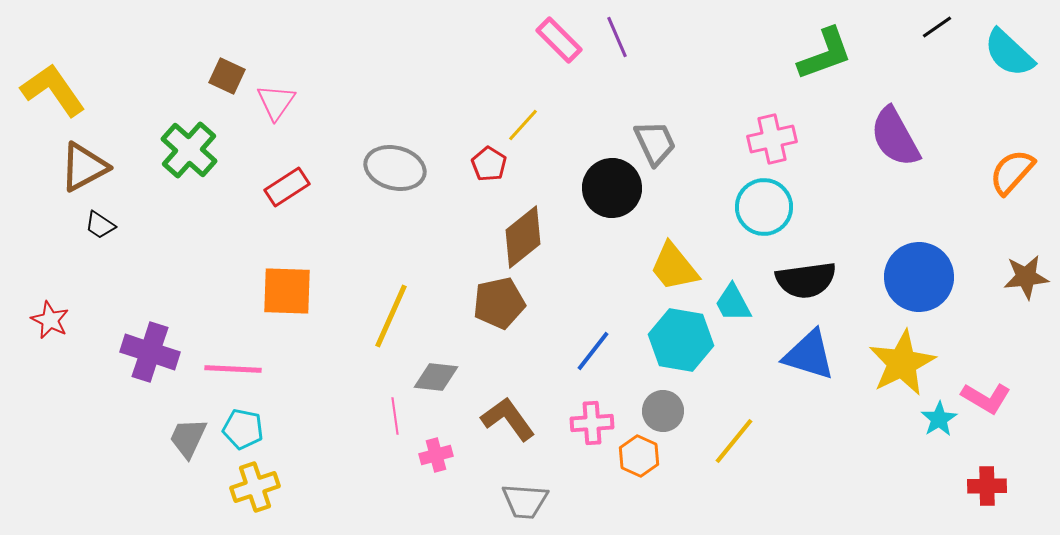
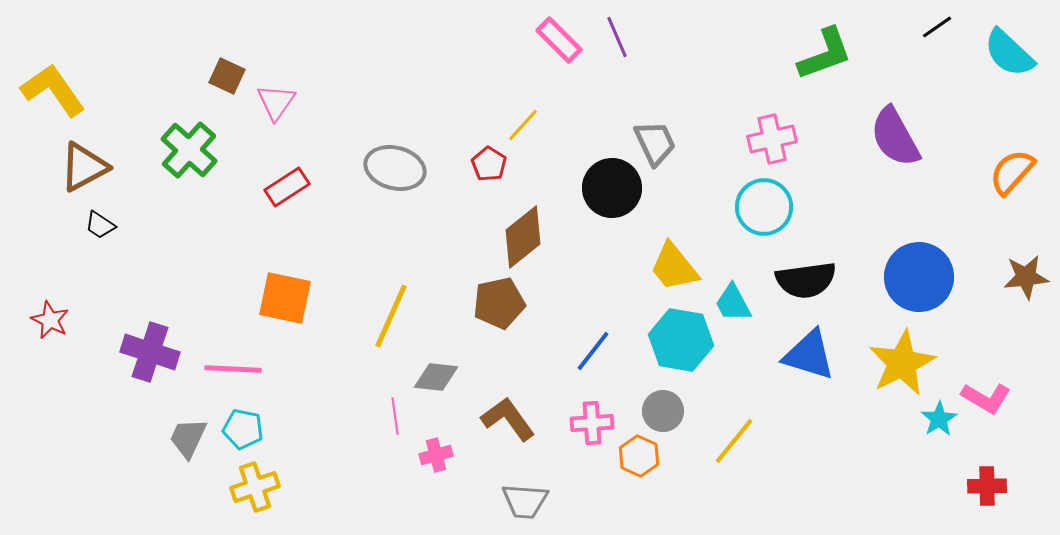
orange square at (287, 291): moved 2 px left, 7 px down; rotated 10 degrees clockwise
